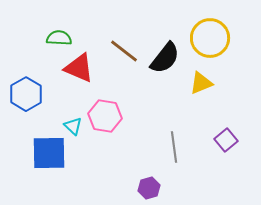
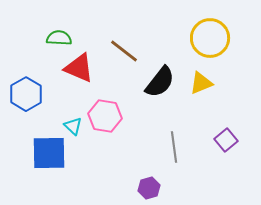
black semicircle: moved 5 px left, 24 px down
